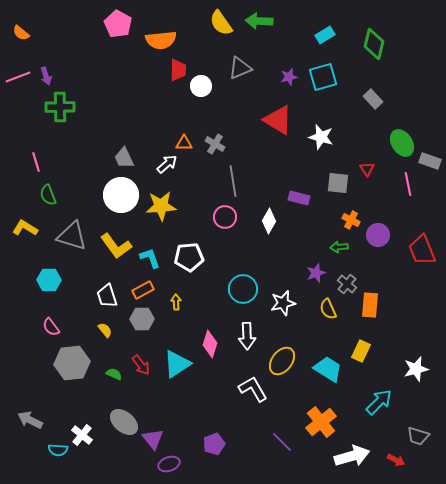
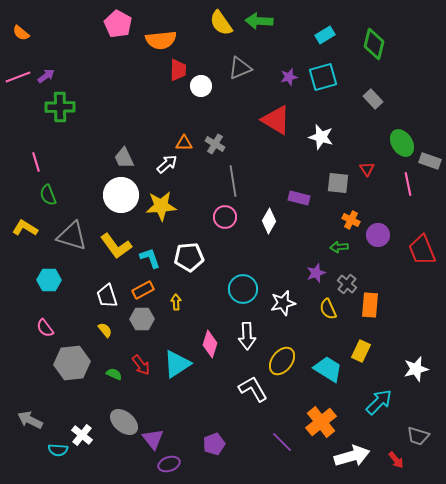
purple arrow at (46, 76): rotated 108 degrees counterclockwise
red triangle at (278, 120): moved 2 px left
pink semicircle at (51, 327): moved 6 px left, 1 px down
red arrow at (396, 460): rotated 24 degrees clockwise
